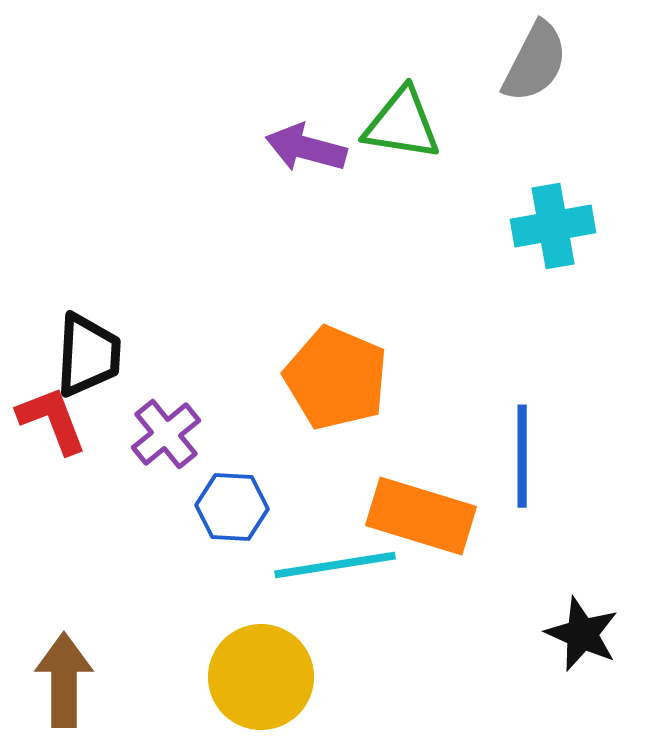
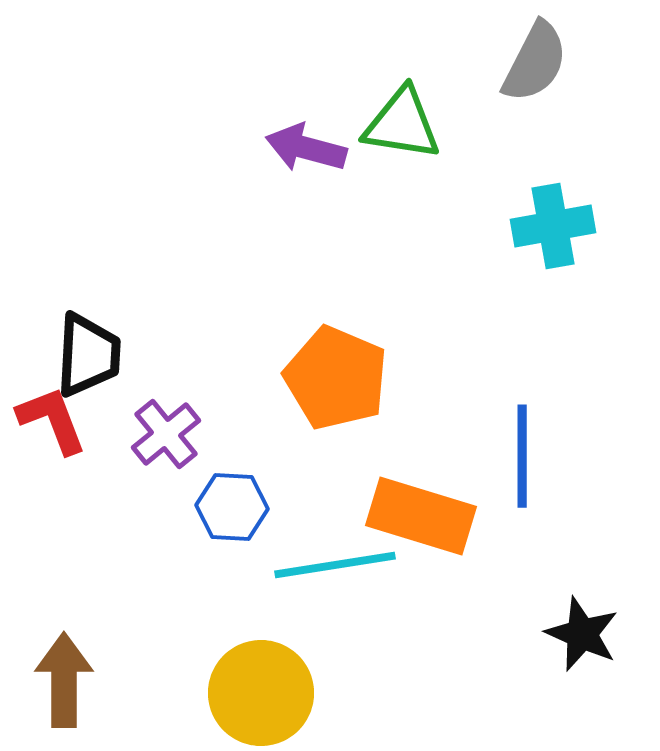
yellow circle: moved 16 px down
